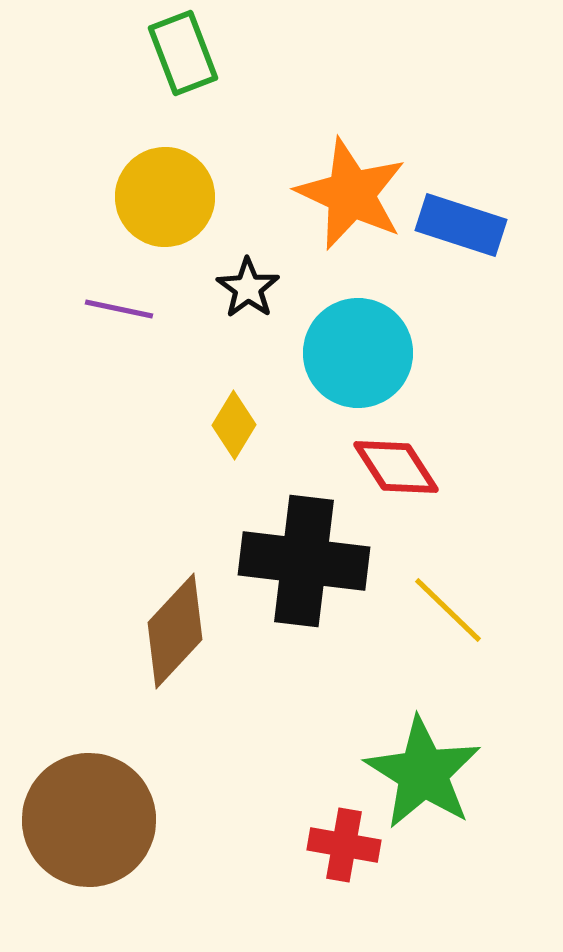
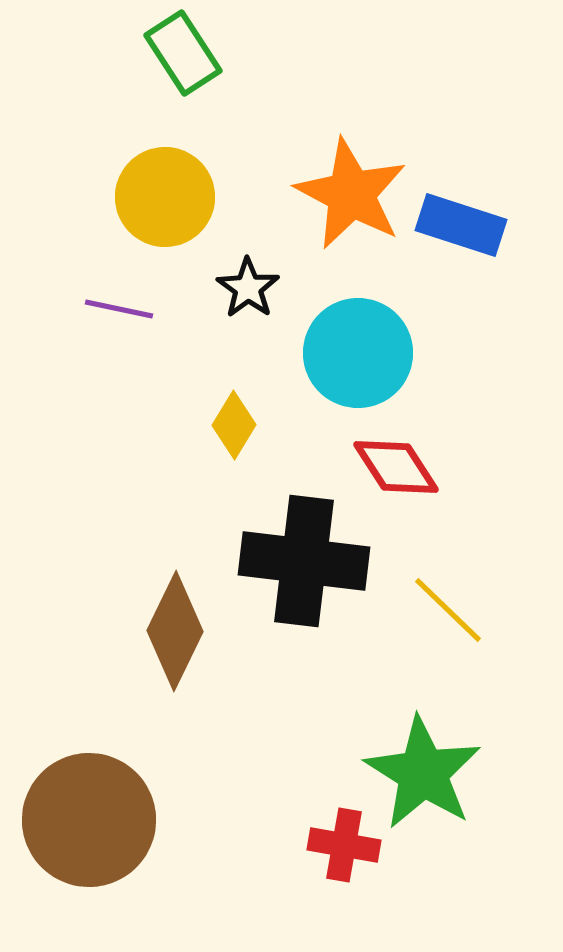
green rectangle: rotated 12 degrees counterclockwise
orange star: rotated 3 degrees clockwise
brown diamond: rotated 17 degrees counterclockwise
